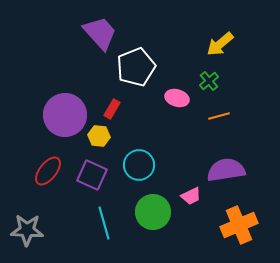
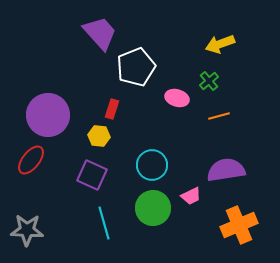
yellow arrow: rotated 20 degrees clockwise
red rectangle: rotated 12 degrees counterclockwise
purple circle: moved 17 px left
cyan circle: moved 13 px right
red ellipse: moved 17 px left, 11 px up
green circle: moved 4 px up
